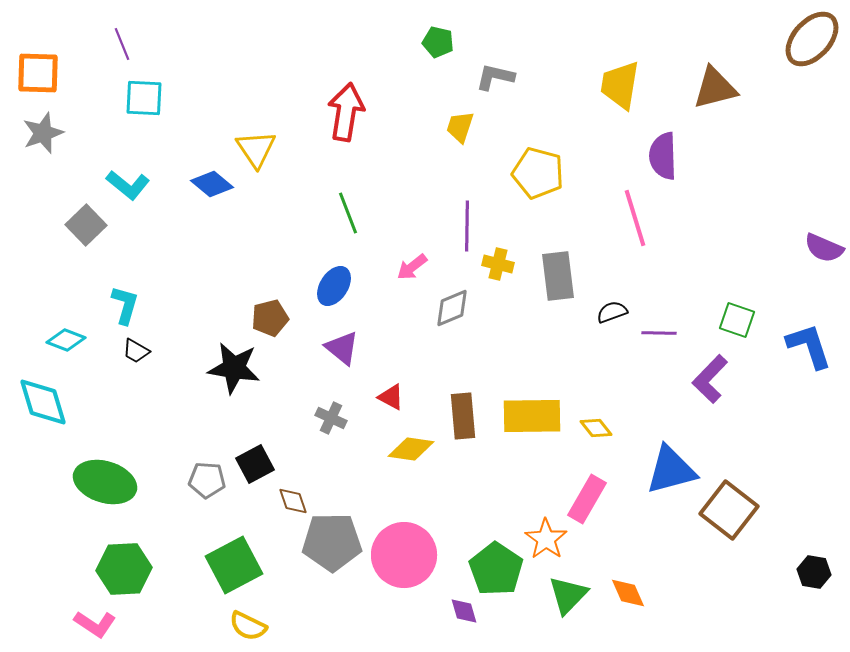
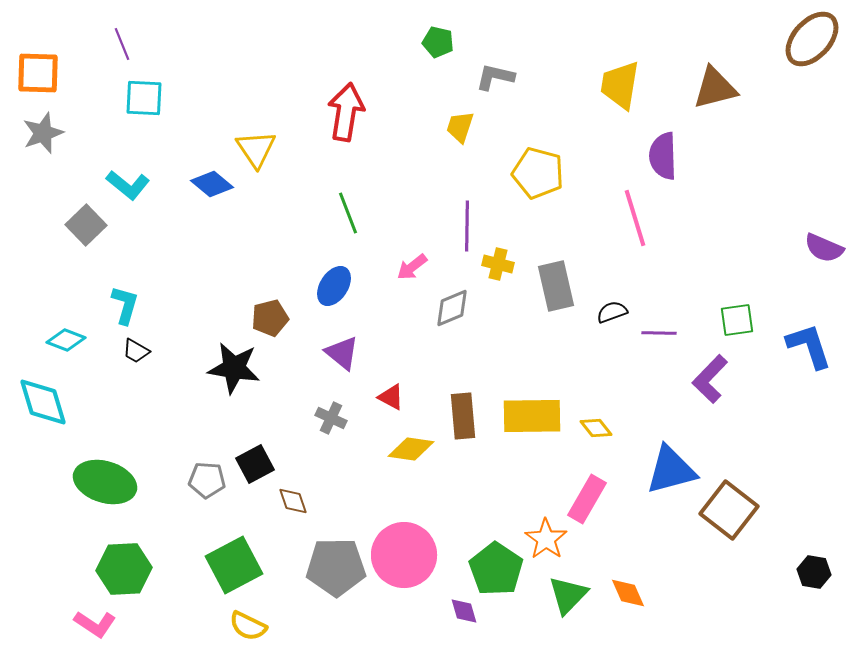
gray rectangle at (558, 276): moved 2 px left, 10 px down; rotated 6 degrees counterclockwise
green square at (737, 320): rotated 27 degrees counterclockwise
purple triangle at (342, 348): moved 5 px down
gray pentagon at (332, 542): moved 4 px right, 25 px down
